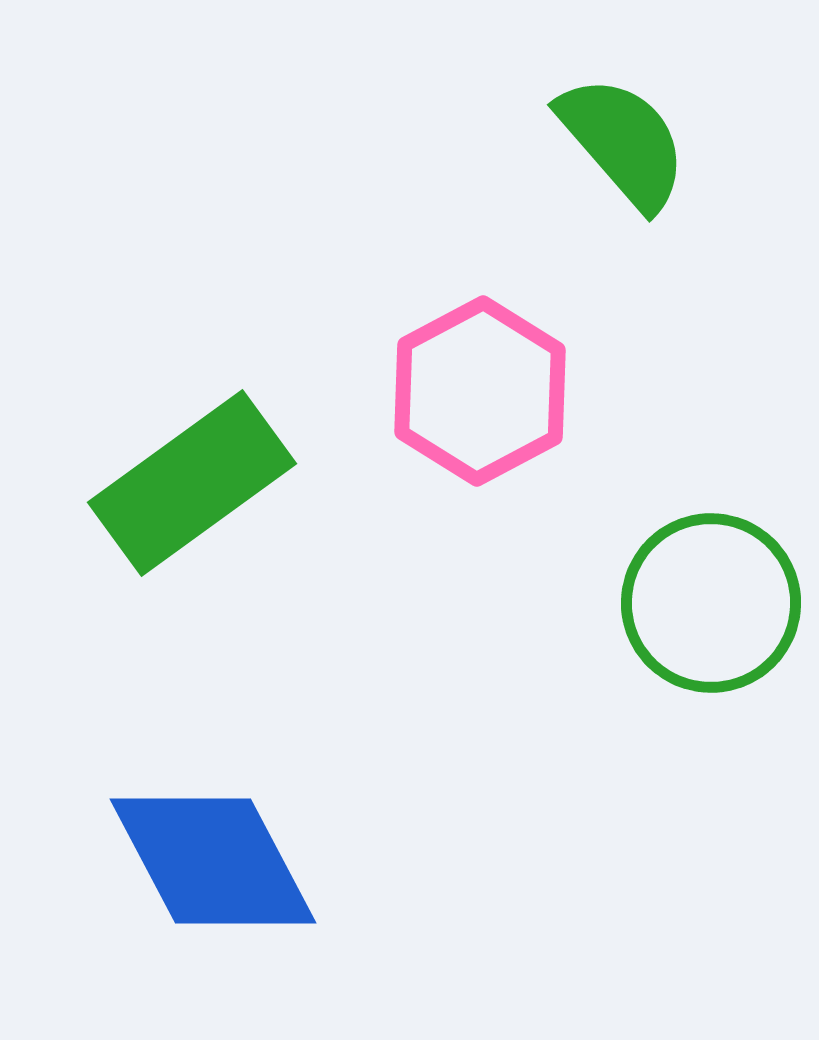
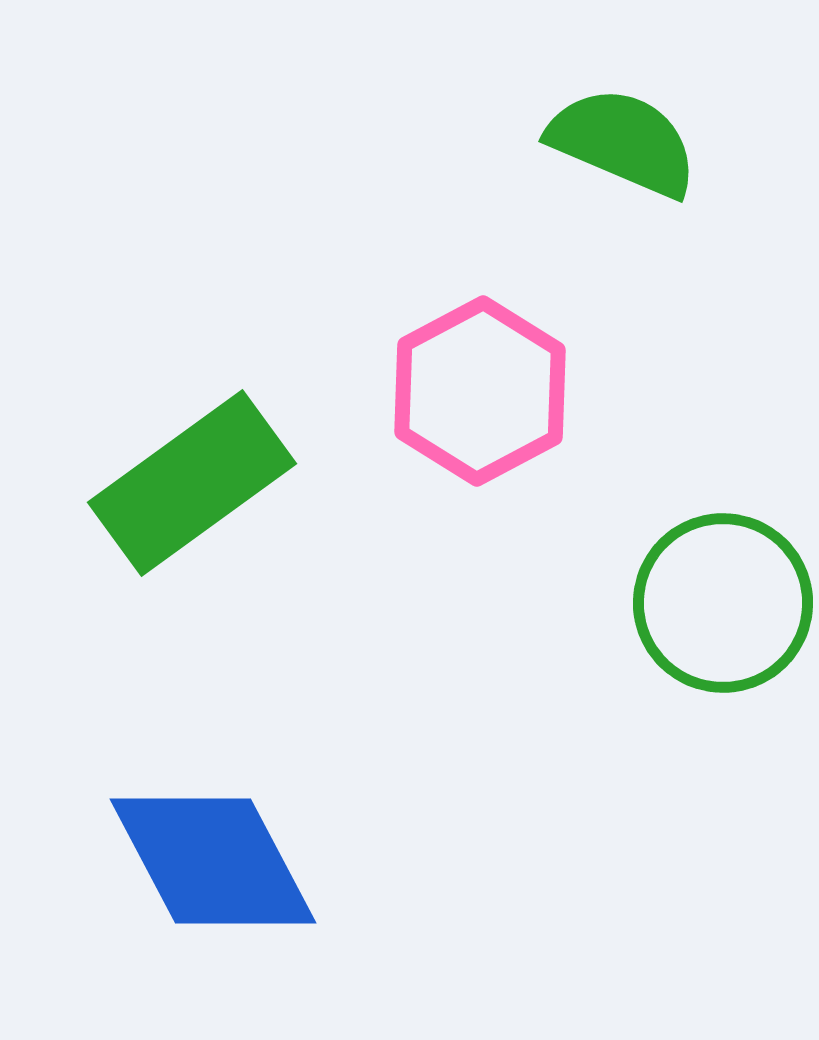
green semicircle: rotated 26 degrees counterclockwise
green circle: moved 12 px right
